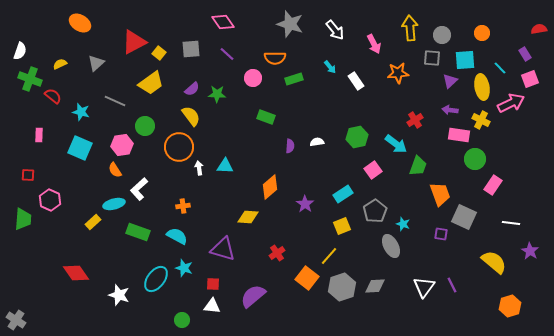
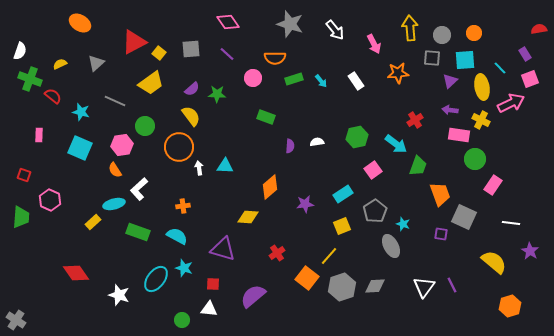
pink diamond at (223, 22): moved 5 px right
orange circle at (482, 33): moved 8 px left
cyan arrow at (330, 67): moved 9 px left, 14 px down
red square at (28, 175): moved 4 px left; rotated 16 degrees clockwise
purple star at (305, 204): rotated 30 degrees clockwise
green trapezoid at (23, 219): moved 2 px left, 2 px up
white triangle at (212, 306): moved 3 px left, 3 px down
